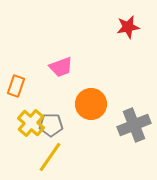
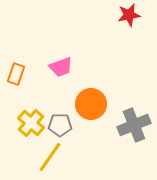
red star: moved 1 px right, 12 px up
orange rectangle: moved 12 px up
gray pentagon: moved 9 px right
